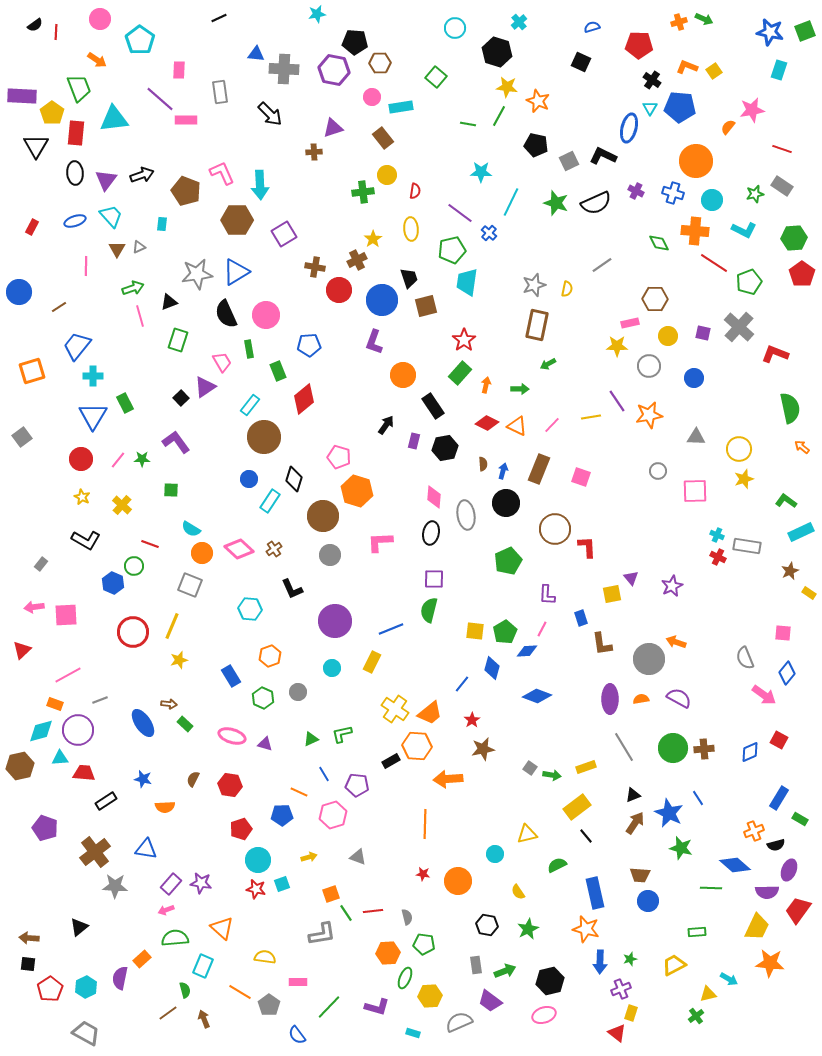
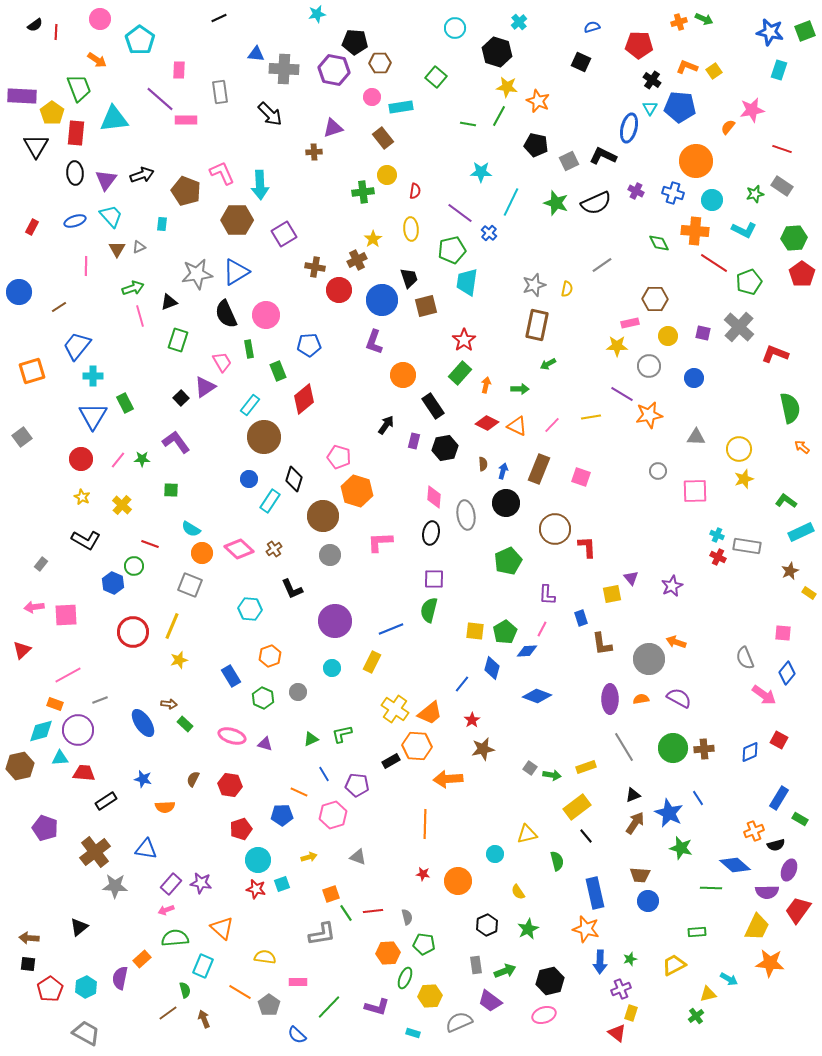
purple line at (617, 401): moved 5 px right, 7 px up; rotated 25 degrees counterclockwise
green semicircle at (557, 865): moved 4 px up; rotated 102 degrees clockwise
black hexagon at (487, 925): rotated 25 degrees clockwise
blue semicircle at (297, 1035): rotated 12 degrees counterclockwise
